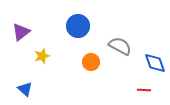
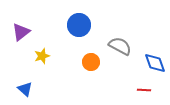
blue circle: moved 1 px right, 1 px up
